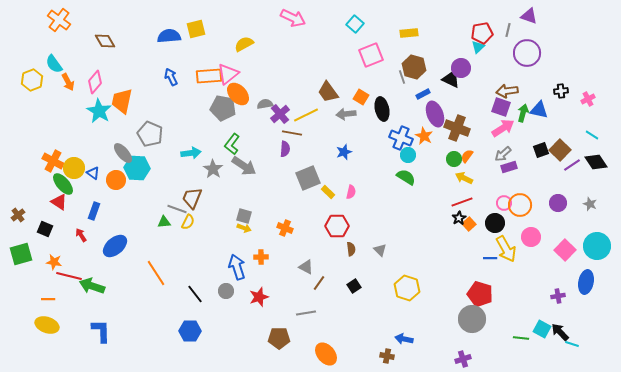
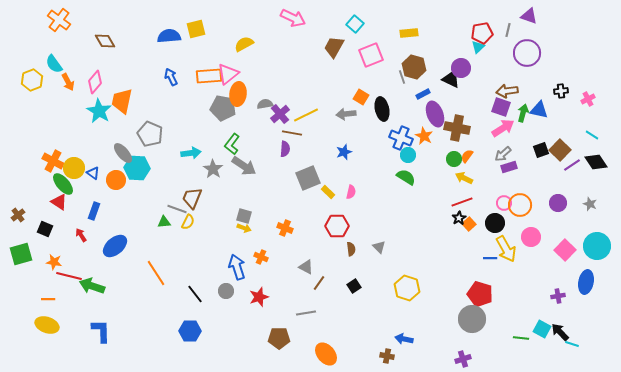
brown trapezoid at (328, 92): moved 6 px right, 45 px up; rotated 65 degrees clockwise
orange ellipse at (238, 94): rotated 50 degrees clockwise
brown cross at (457, 128): rotated 10 degrees counterclockwise
gray triangle at (380, 250): moved 1 px left, 3 px up
orange cross at (261, 257): rotated 24 degrees clockwise
